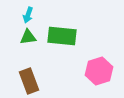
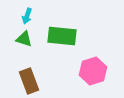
cyan arrow: moved 1 px left, 1 px down
green triangle: moved 4 px left, 2 px down; rotated 24 degrees clockwise
pink hexagon: moved 6 px left
